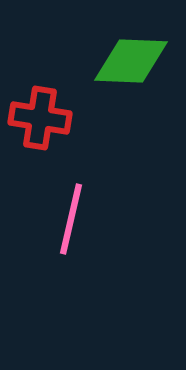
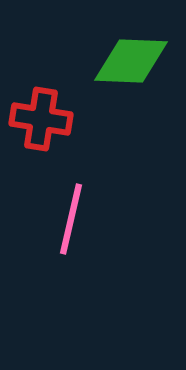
red cross: moved 1 px right, 1 px down
